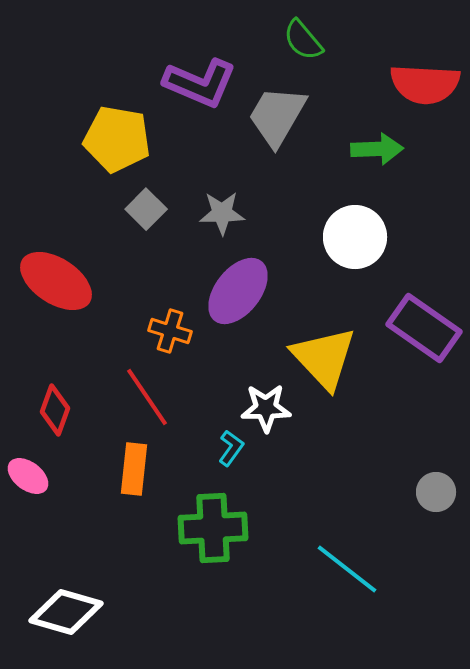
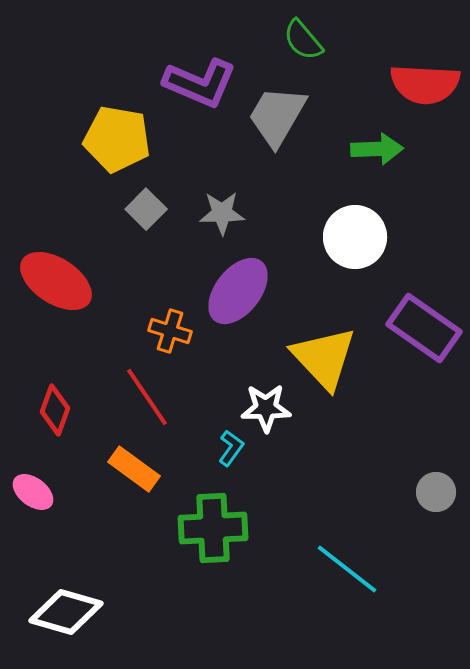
orange rectangle: rotated 60 degrees counterclockwise
pink ellipse: moved 5 px right, 16 px down
